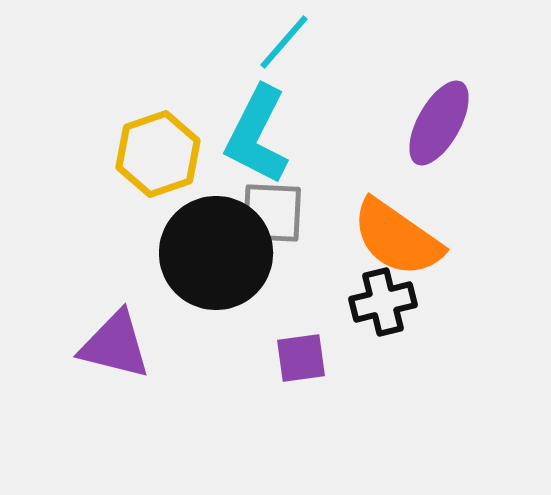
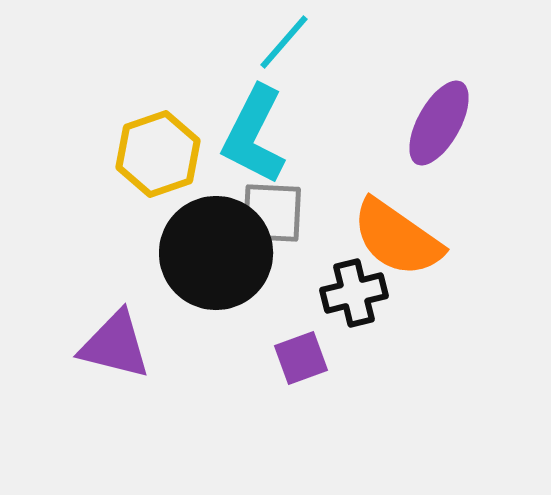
cyan L-shape: moved 3 px left
black cross: moved 29 px left, 9 px up
purple square: rotated 12 degrees counterclockwise
